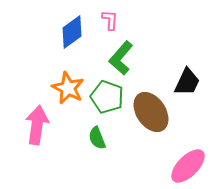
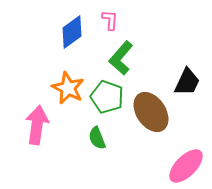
pink ellipse: moved 2 px left
